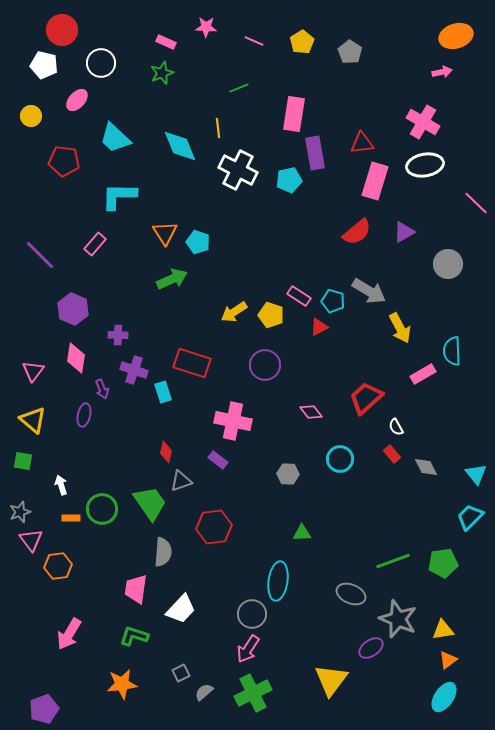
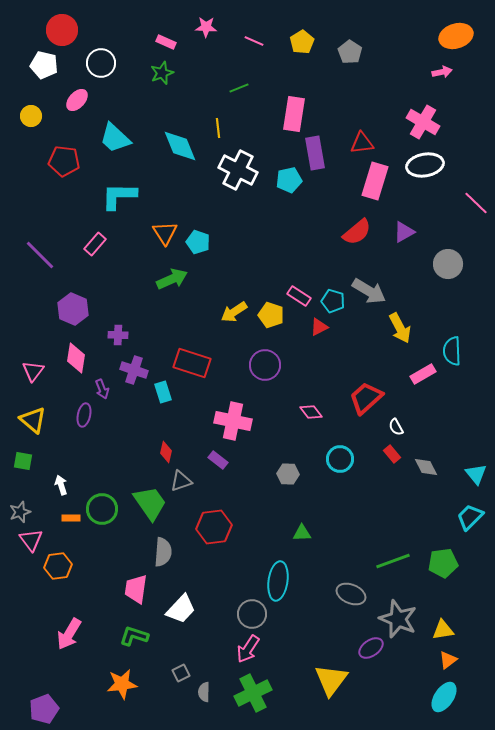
gray semicircle at (204, 692): rotated 48 degrees counterclockwise
